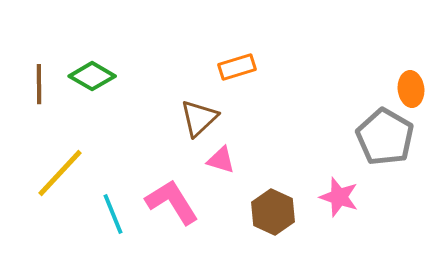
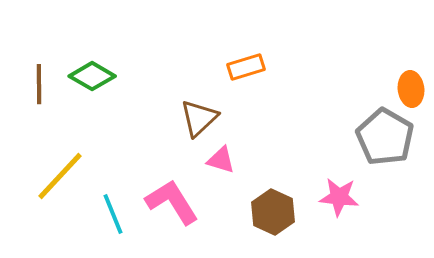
orange rectangle: moved 9 px right
yellow line: moved 3 px down
pink star: rotated 12 degrees counterclockwise
